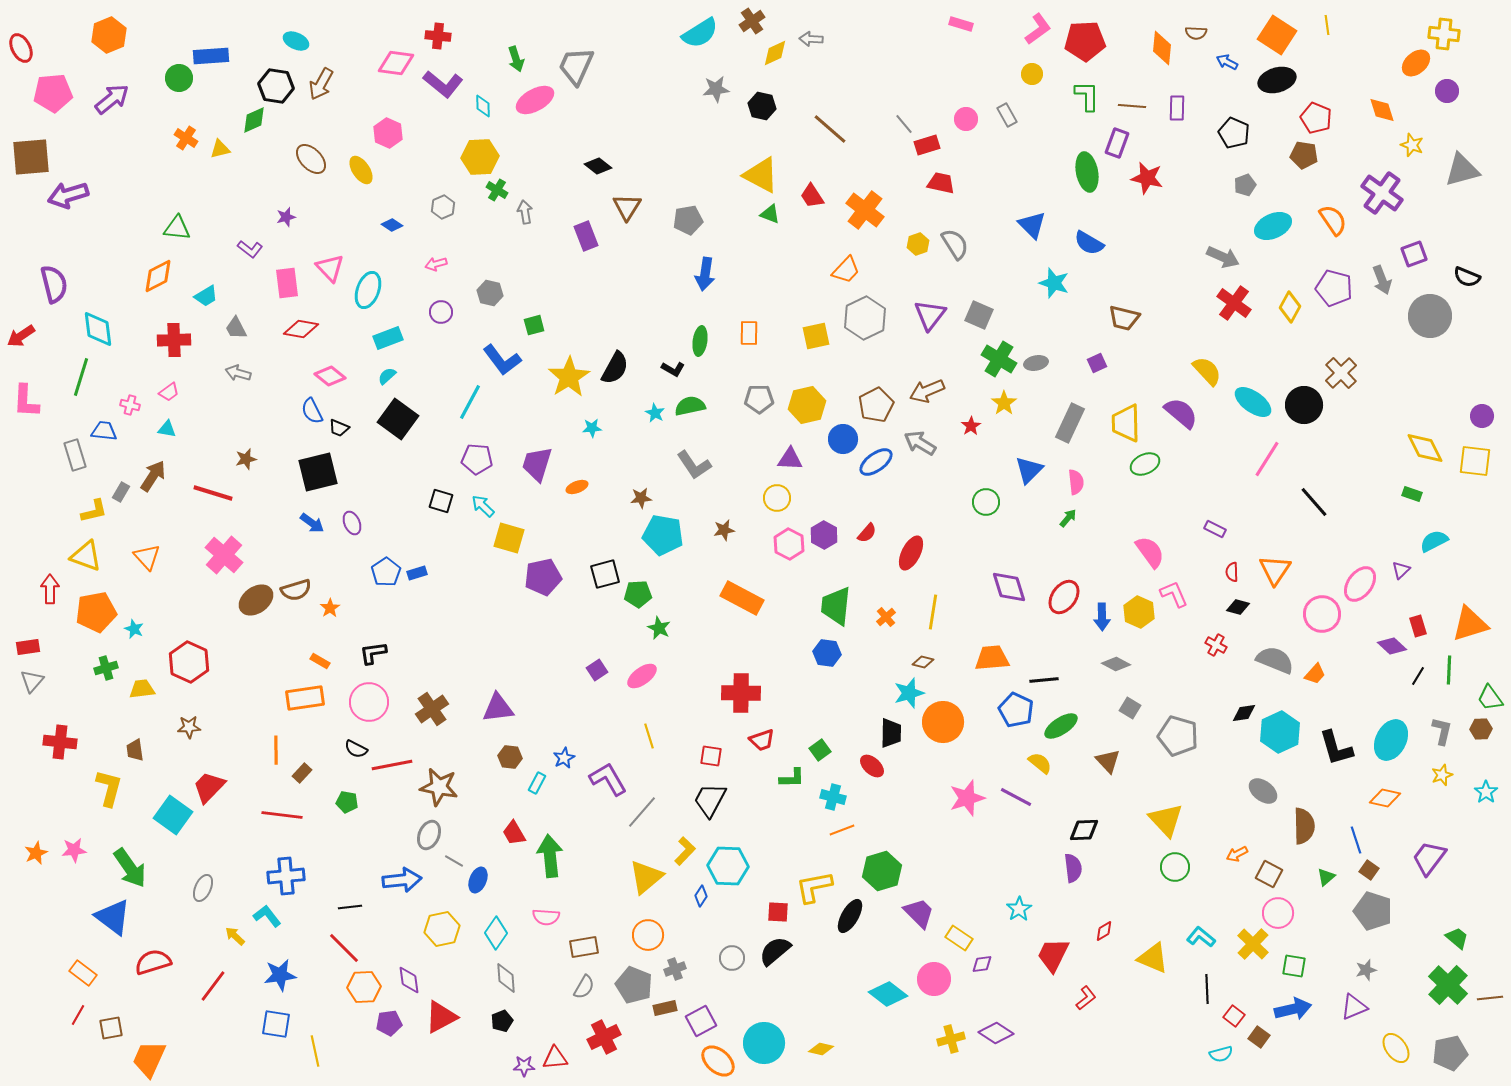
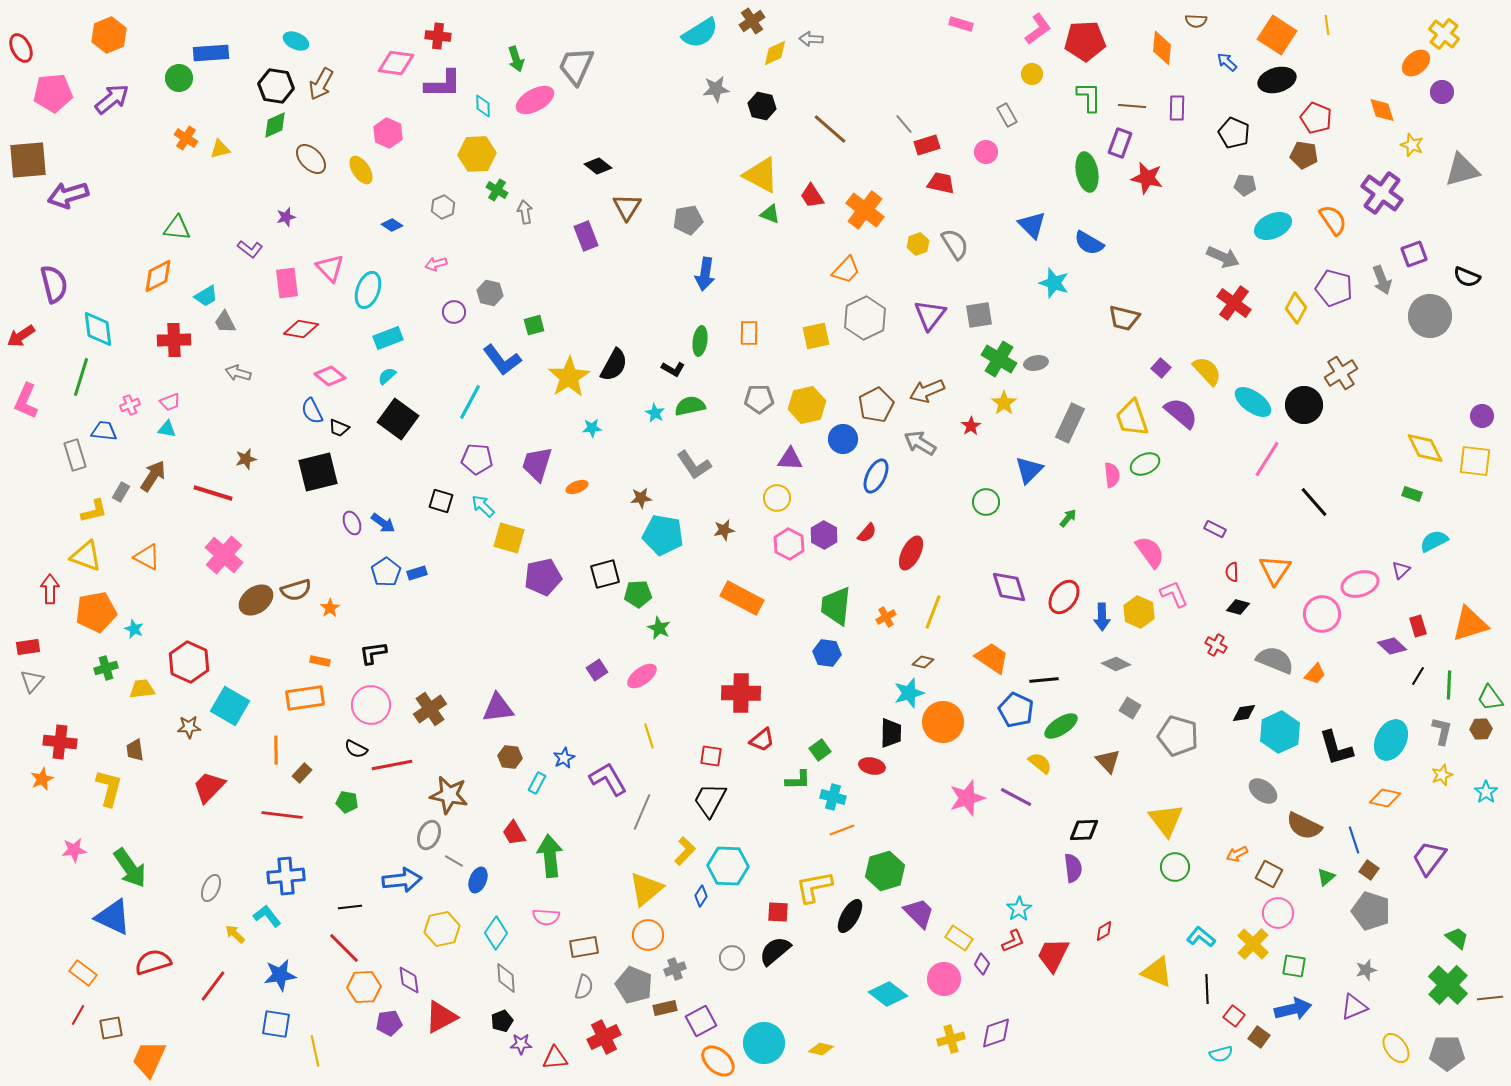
brown semicircle at (1196, 33): moved 12 px up
yellow cross at (1444, 34): rotated 32 degrees clockwise
blue rectangle at (211, 56): moved 3 px up
blue arrow at (1227, 62): rotated 15 degrees clockwise
purple L-shape at (443, 84): rotated 39 degrees counterclockwise
purple circle at (1447, 91): moved 5 px left, 1 px down
green L-shape at (1087, 96): moved 2 px right, 1 px down
pink circle at (966, 119): moved 20 px right, 33 px down
green diamond at (254, 120): moved 21 px right, 5 px down
purple rectangle at (1117, 143): moved 3 px right
brown square at (31, 157): moved 3 px left, 3 px down
yellow hexagon at (480, 157): moved 3 px left, 3 px up
gray pentagon at (1245, 185): rotated 25 degrees clockwise
yellow diamond at (1290, 307): moved 6 px right, 1 px down
purple circle at (441, 312): moved 13 px right
gray square at (979, 315): rotated 32 degrees counterclockwise
gray trapezoid at (236, 328): moved 11 px left, 6 px up
purple square at (1097, 363): moved 64 px right, 5 px down; rotated 24 degrees counterclockwise
black semicircle at (615, 368): moved 1 px left, 3 px up
brown cross at (1341, 373): rotated 12 degrees clockwise
pink trapezoid at (169, 392): moved 1 px right, 10 px down; rotated 15 degrees clockwise
pink L-shape at (26, 401): rotated 21 degrees clockwise
pink cross at (130, 405): rotated 36 degrees counterclockwise
yellow trapezoid at (1126, 423): moved 6 px right, 5 px up; rotated 18 degrees counterclockwise
blue ellipse at (876, 462): moved 14 px down; rotated 28 degrees counterclockwise
pink semicircle at (1076, 482): moved 36 px right, 7 px up
blue arrow at (312, 523): moved 71 px right
orange triangle at (147, 557): rotated 20 degrees counterclockwise
pink ellipse at (1360, 584): rotated 36 degrees clockwise
yellow line at (933, 612): rotated 12 degrees clockwise
orange cross at (886, 617): rotated 12 degrees clockwise
orange trapezoid at (992, 658): rotated 39 degrees clockwise
orange rectangle at (320, 661): rotated 18 degrees counterclockwise
green line at (1449, 670): moved 15 px down
pink circle at (369, 702): moved 2 px right, 3 px down
brown cross at (432, 709): moved 2 px left
red trapezoid at (762, 740): rotated 20 degrees counterclockwise
red ellipse at (872, 766): rotated 30 degrees counterclockwise
green L-shape at (792, 778): moved 6 px right, 2 px down
brown star at (439, 787): moved 10 px right, 8 px down
gray line at (642, 812): rotated 18 degrees counterclockwise
cyan square at (173, 815): moved 57 px right, 109 px up; rotated 6 degrees counterclockwise
yellow triangle at (1166, 820): rotated 6 degrees clockwise
brown semicircle at (1304, 826): rotated 117 degrees clockwise
blue line at (1356, 840): moved 2 px left
orange star at (36, 853): moved 6 px right, 74 px up
green hexagon at (882, 871): moved 3 px right
yellow triangle at (646, 877): moved 12 px down
gray ellipse at (203, 888): moved 8 px right
gray pentagon at (1373, 911): moved 2 px left
blue triangle at (113, 917): rotated 12 degrees counterclockwise
yellow arrow at (235, 936): moved 2 px up
yellow triangle at (1153, 958): moved 4 px right, 14 px down
purple diamond at (982, 964): rotated 55 degrees counterclockwise
pink circle at (934, 979): moved 10 px right
gray semicircle at (584, 987): rotated 15 degrees counterclockwise
red L-shape at (1086, 998): moved 73 px left, 57 px up; rotated 15 degrees clockwise
purple diamond at (996, 1033): rotated 52 degrees counterclockwise
gray pentagon at (1450, 1053): moved 3 px left; rotated 12 degrees clockwise
purple star at (524, 1066): moved 3 px left, 22 px up
